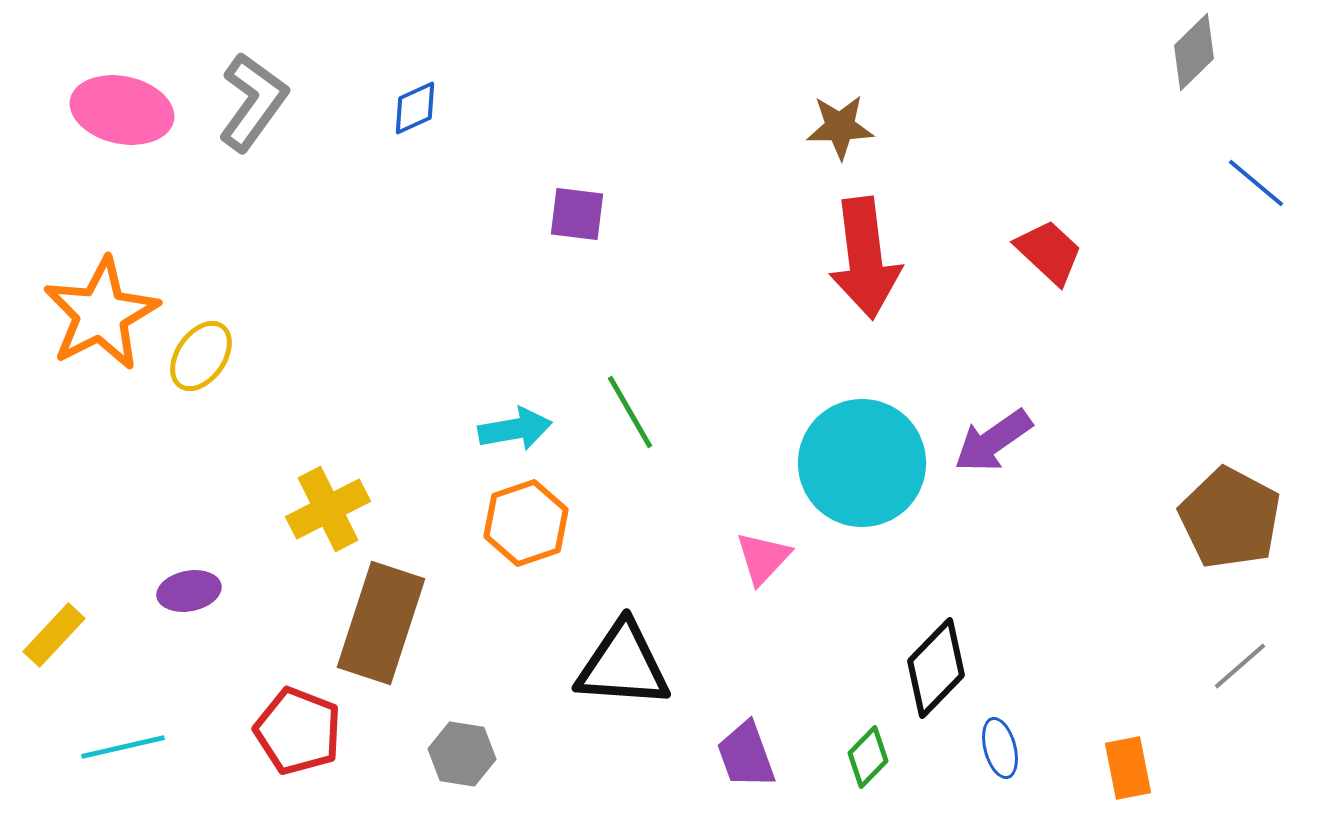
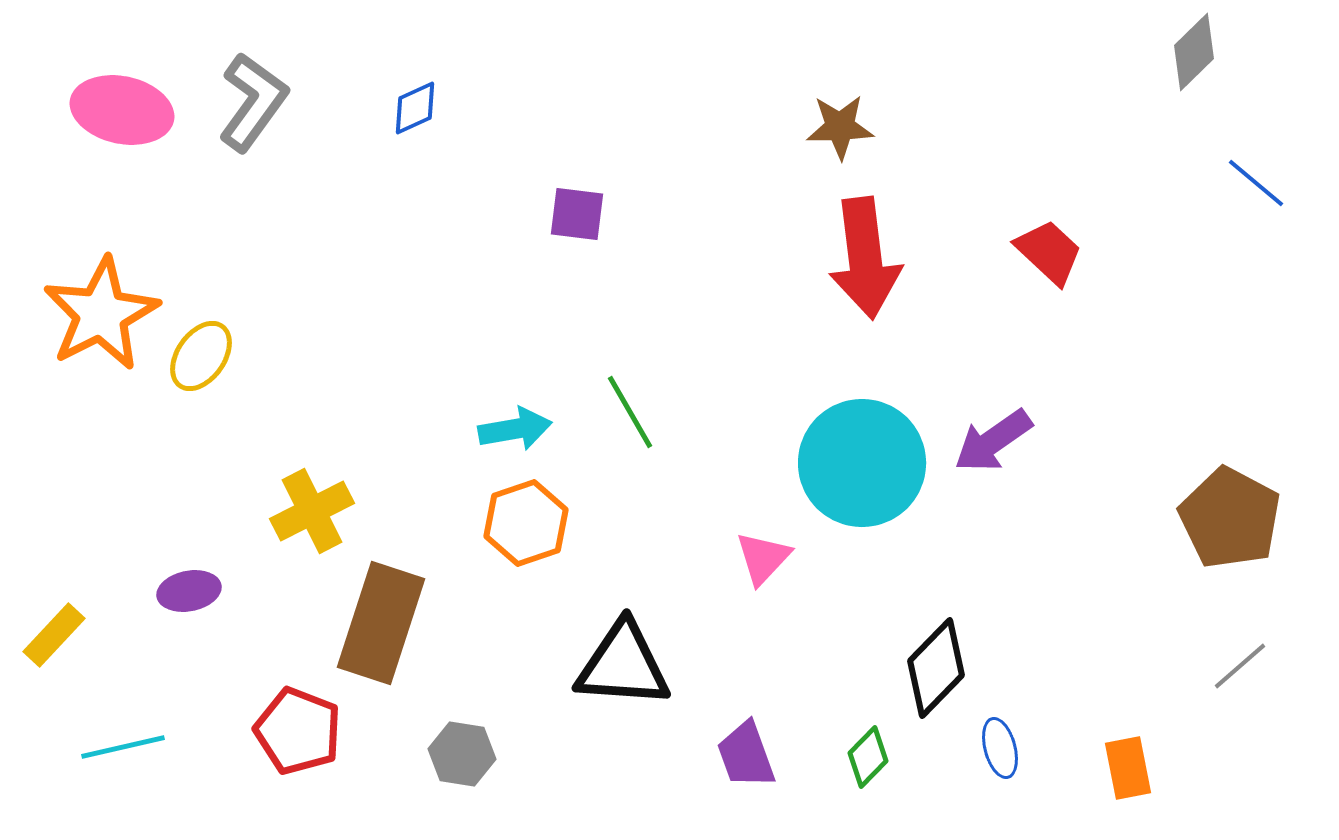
yellow cross: moved 16 px left, 2 px down
